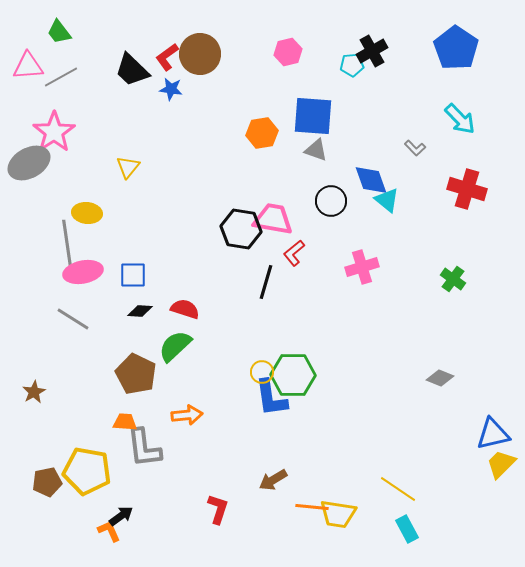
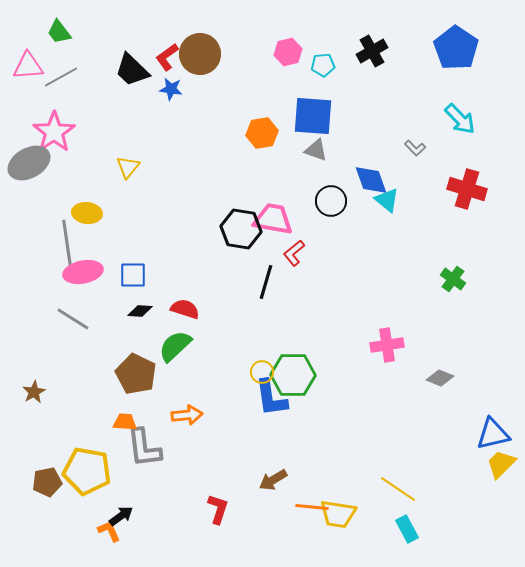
cyan pentagon at (352, 65): moved 29 px left
pink cross at (362, 267): moved 25 px right, 78 px down; rotated 8 degrees clockwise
